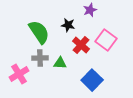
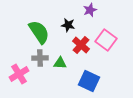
blue square: moved 3 px left, 1 px down; rotated 20 degrees counterclockwise
